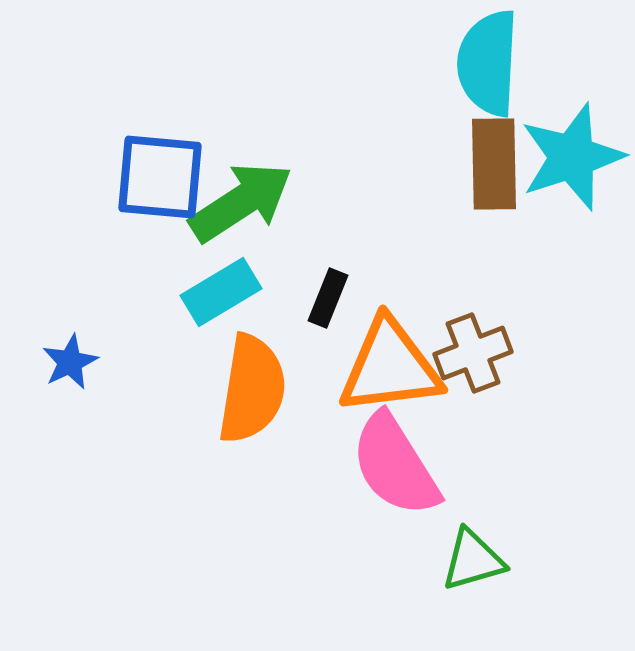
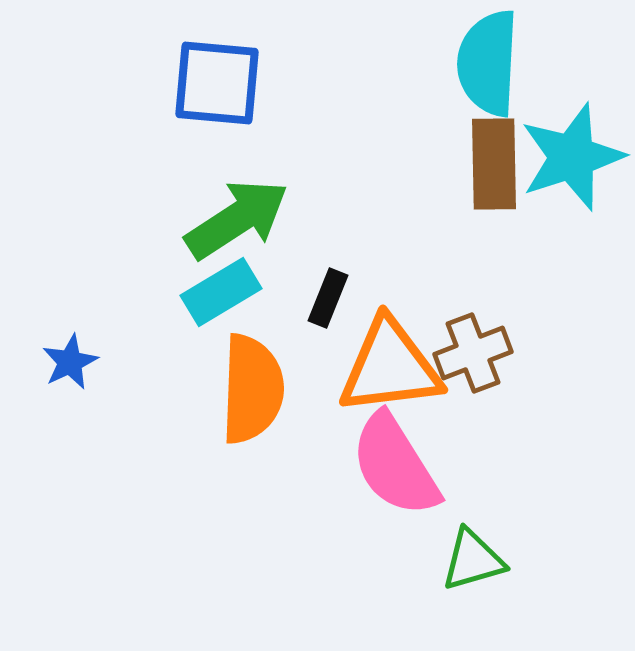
blue square: moved 57 px right, 94 px up
green arrow: moved 4 px left, 17 px down
orange semicircle: rotated 7 degrees counterclockwise
